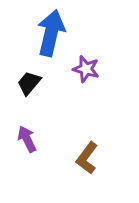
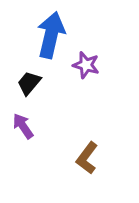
blue arrow: moved 2 px down
purple star: moved 4 px up
purple arrow: moved 4 px left, 13 px up; rotated 8 degrees counterclockwise
